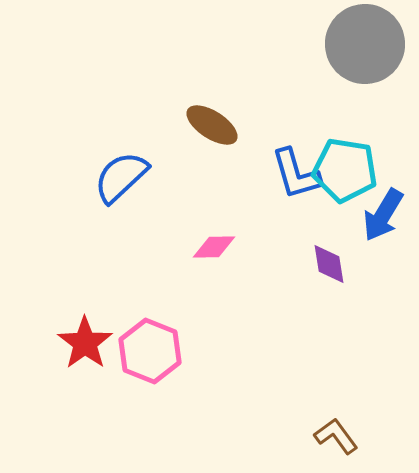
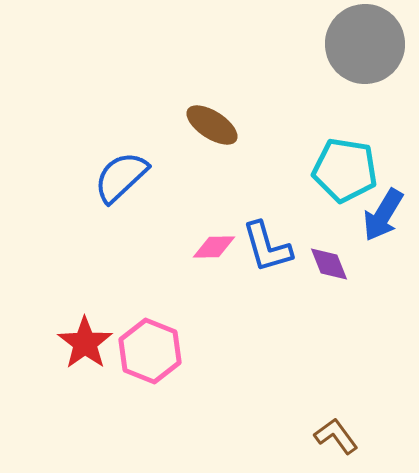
blue L-shape: moved 29 px left, 73 px down
purple diamond: rotated 12 degrees counterclockwise
